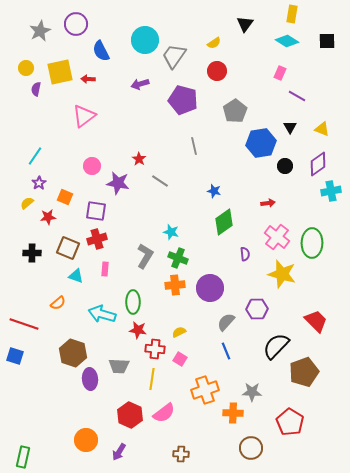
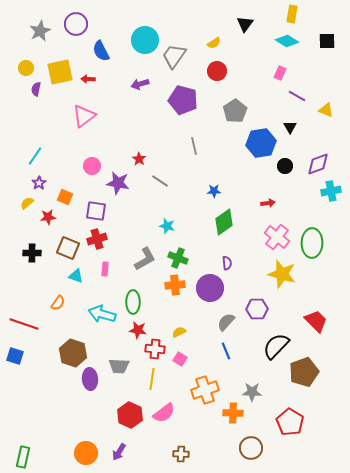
yellow triangle at (322, 129): moved 4 px right, 19 px up
purple diamond at (318, 164): rotated 15 degrees clockwise
blue star at (214, 191): rotated 16 degrees counterclockwise
cyan star at (171, 232): moved 4 px left, 6 px up
purple semicircle at (245, 254): moved 18 px left, 9 px down
gray L-shape at (145, 256): moved 3 px down; rotated 30 degrees clockwise
orange semicircle at (58, 303): rotated 14 degrees counterclockwise
orange circle at (86, 440): moved 13 px down
